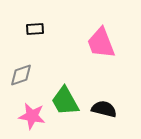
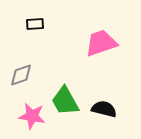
black rectangle: moved 5 px up
pink trapezoid: rotated 92 degrees clockwise
